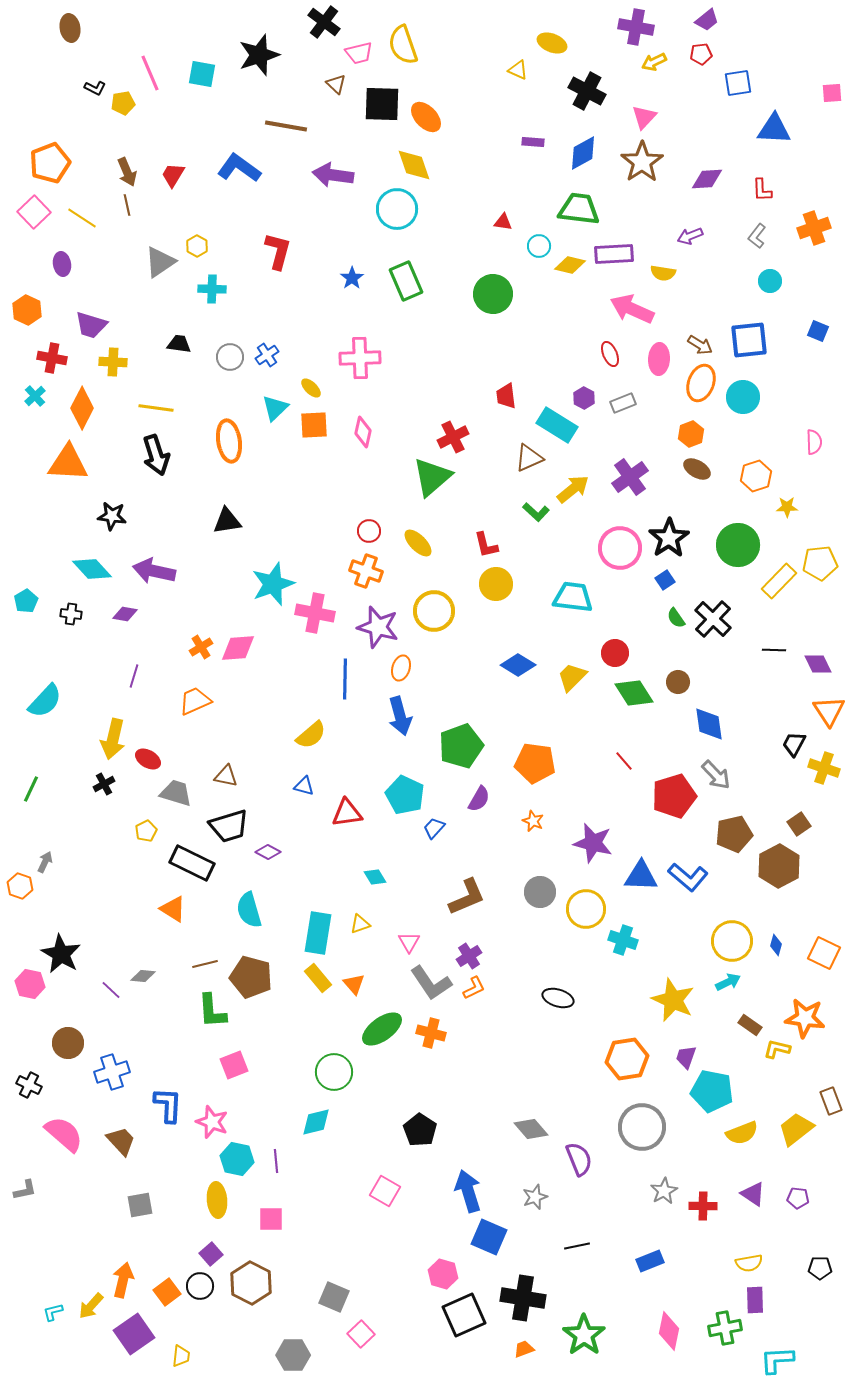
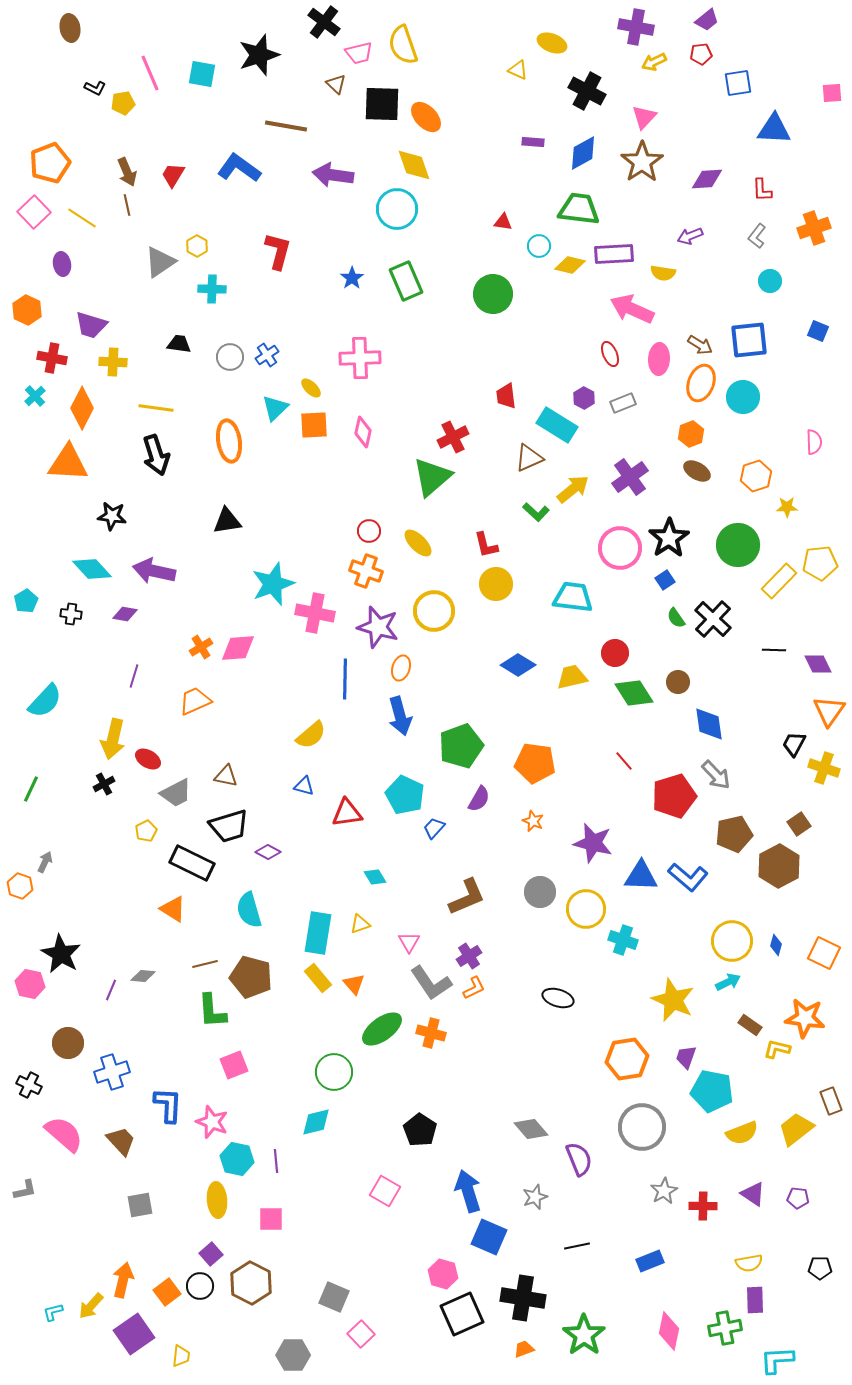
brown ellipse at (697, 469): moved 2 px down
yellow trapezoid at (572, 677): rotated 32 degrees clockwise
orange triangle at (829, 711): rotated 8 degrees clockwise
gray trapezoid at (176, 793): rotated 136 degrees clockwise
purple line at (111, 990): rotated 70 degrees clockwise
black square at (464, 1315): moved 2 px left, 1 px up
